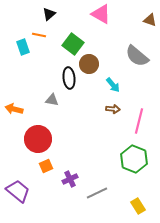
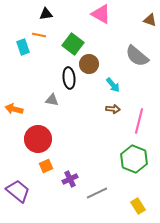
black triangle: moved 3 px left; rotated 32 degrees clockwise
